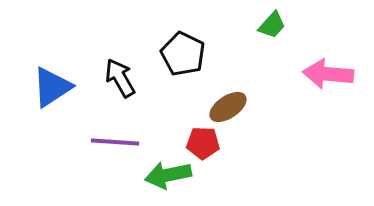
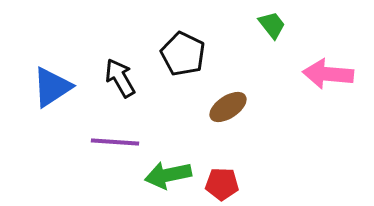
green trapezoid: rotated 80 degrees counterclockwise
red pentagon: moved 19 px right, 41 px down
